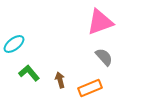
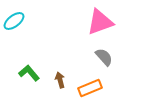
cyan ellipse: moved 23 px up
